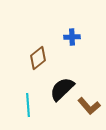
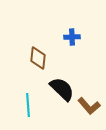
brown diamond: rotated 45 degrees counterclockwise
black semicircle: rotated 88 degrees clockwise
